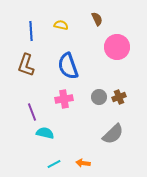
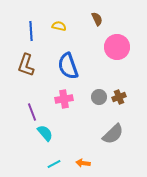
yellow semicircle: moved 2 px left, 1 px down
cyan semicircle: rotated 36 degrees clockwise
